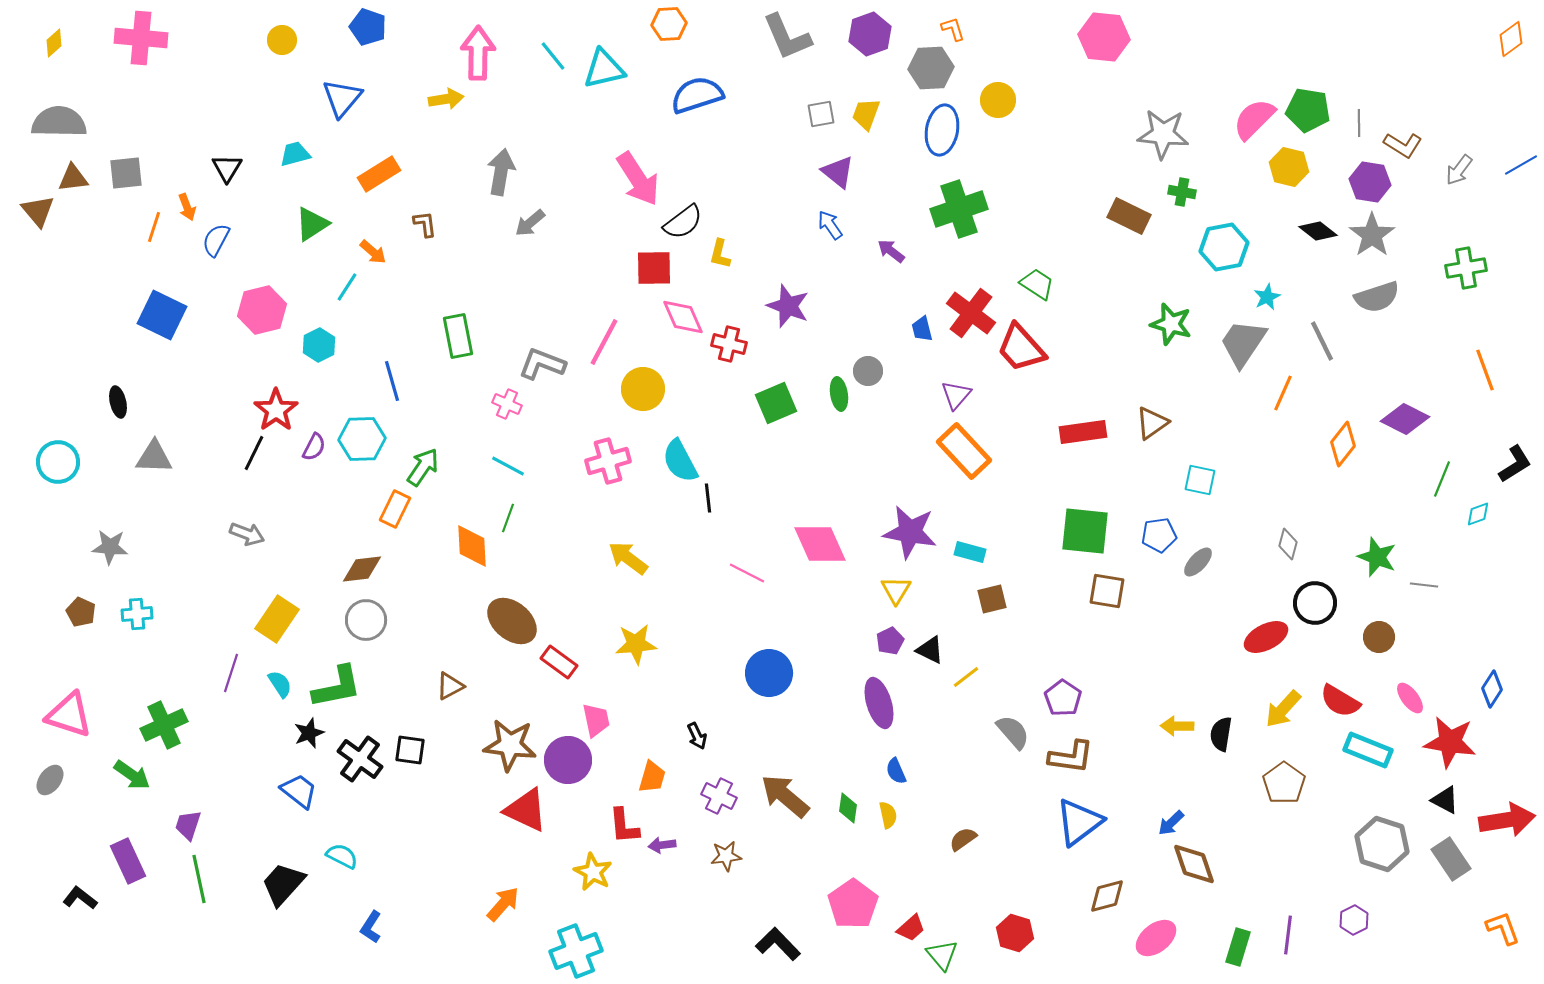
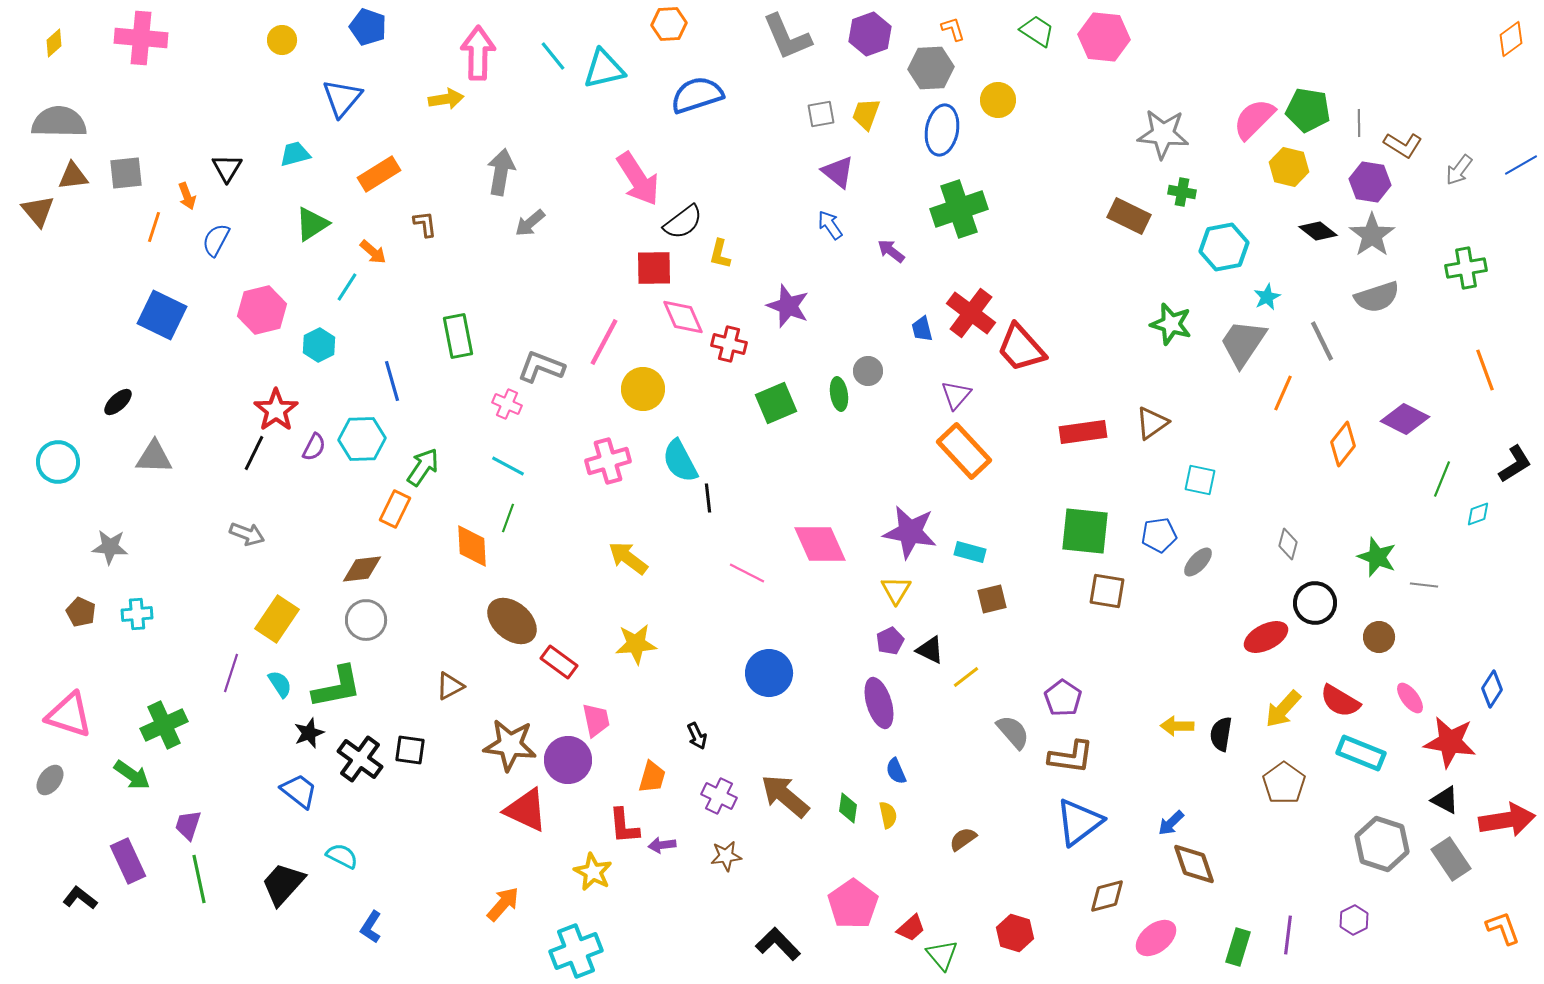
brown triangle at (73, 178): moved 2 px up
orange arrow at (187, 207): moved 11 px up
green trapezoid at (1037, 284): moved 253 px up
gray L-shape at (542, 364): moved 1 px left, 3 px down
black ellipse at (118, 402): rotated 60 degrees clockwise
cyan rectangle at (1368, 750): moved 7 px left, 3 px down
